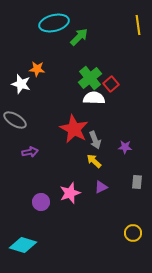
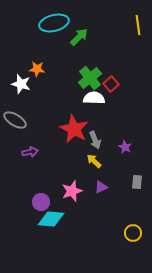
purple star: rotated 24 degrees clockwise
pink star: moved 2 px right, 2 px up
cyan diamond: moved 28 px right, 26 px up; rotated 12 degrees counterclockwise
